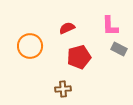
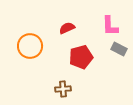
red pentagon: moved 2 px right
